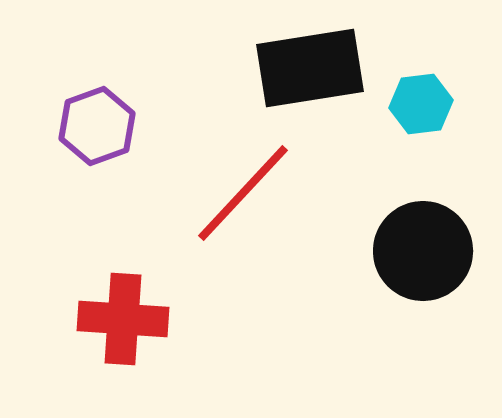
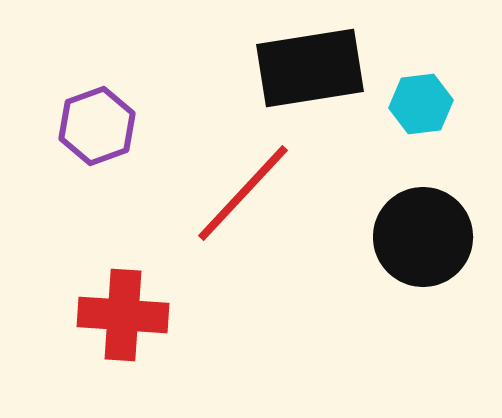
black circle: moved 14 px up
red cross: moved 4 px up
